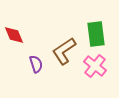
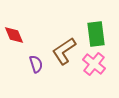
pink cross: moved 1 px left, 2 px up
